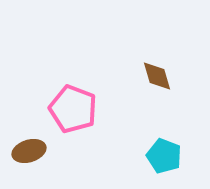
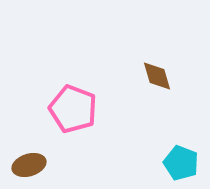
brown ellipse: moved 14 px down
cyan pentagon: moved 17 px right, 7 px down
